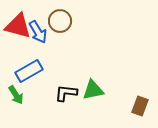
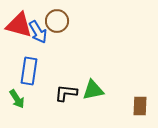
brown circle: moved 3 px left
red triangle: moved 1 px right, 1 px up
blue rectangle: rotated 52 degrees counterclockwise
green arrow: moved 1 px right, 4 px down
brown rectangle: rotated 18 degrees counterclockwise
